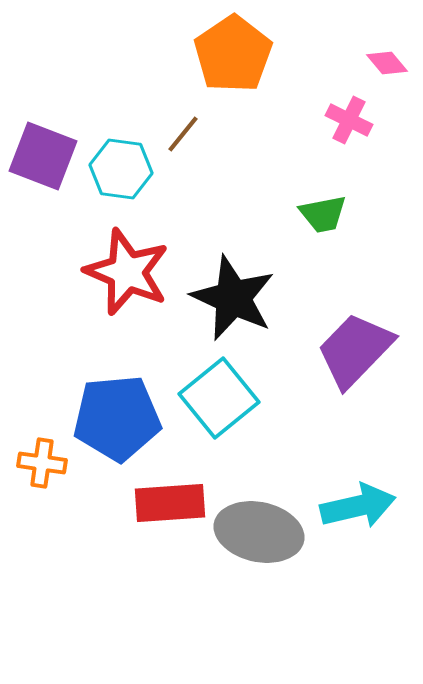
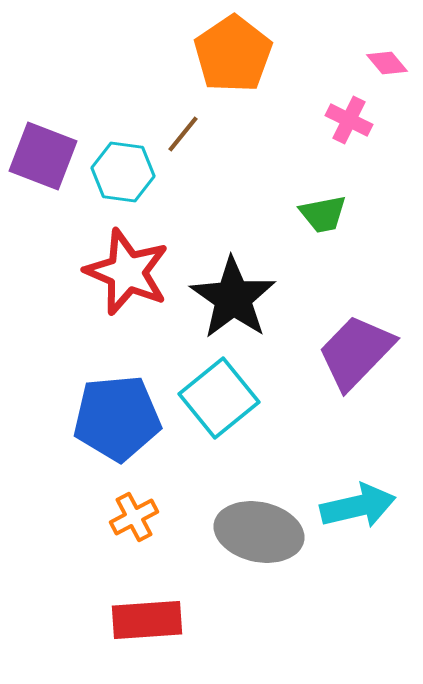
cyan hexagon: moved 2 px right, 3 px down
black star: rotated 10 degrees clockwise
purple trapezoid: moved 1 px right, 2 px down
orange cross: moved 92 px right, 54 px down; rotated 36 degrees counterclockwise
red rectangle: moved 23 px left, 117 px down
